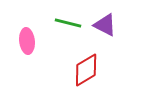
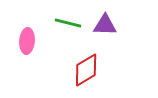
purple triangle: rotated 25 degrees counterclockwise
pink ellipse: rotated 10 degrees clockwise
